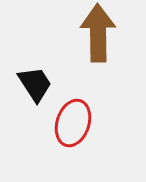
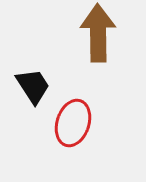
black trapezoid: moved 2 px left, 2 px down
